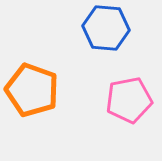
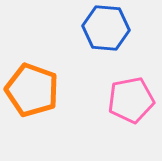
pink pentagon: moved 2 px right
